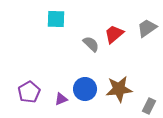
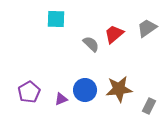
blue circle: moved 1 px down
